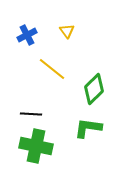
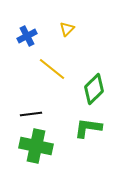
yellow triangle: moved 2 px up; rotated 21 degrees clockwise
blue cross: moved 1 px down
black line: rotated 10 degrees counterclockwise
